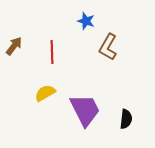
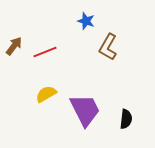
red line: moved 7 px left; rotated 70 degrees clockwise
yellow semicircle: moved 1 px right, 1 px down
